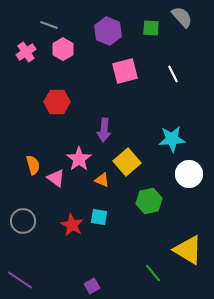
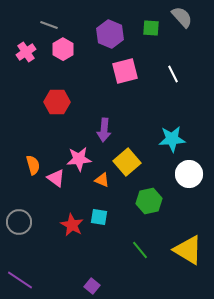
purple hexagon: moved 2 px right, 3 px down
pink star: rotated 30 degrees clockwise
gray circle: moved 4 px left, 1 px down
green line: moved 13 px left, 23 px up
purple square: rotated 21 degrees counterclockwise
